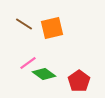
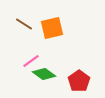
pink line: moved 3 px right, 2 px up
